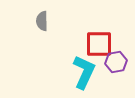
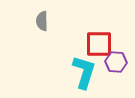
purple hexagon: rotated 15 degrees clockwise
cyan L-shape: rotated 8 degrees counterclockwise
